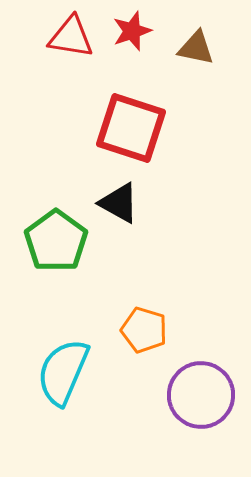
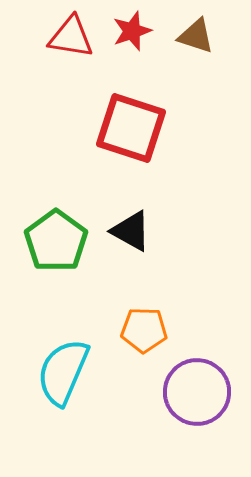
brown triangle: moved 12 px up; rotated 6 degrees clockwise
black triangle: moved 12 px right, 28 px down
orange pentagon: rotated 15 degrees counterclockwise
purple circle: moved 4 px left, 3 px up
